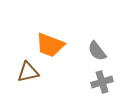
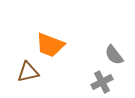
gray semicircle: moved 17 px right, 4 px down
gray cross: rotated 10 degrees counterclockwise
